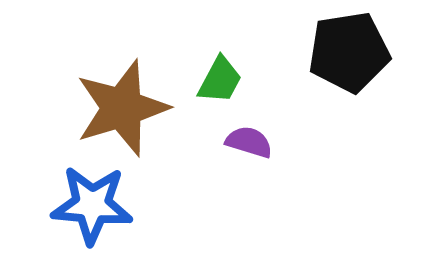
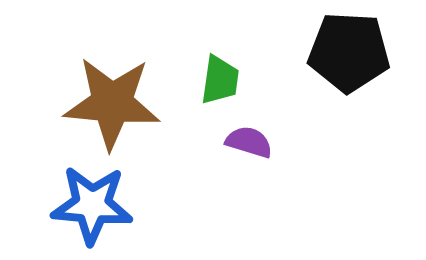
black pentagon: rotated 12 degrees clockwise
green trapezoid: rotated 20 degrees counterclockwise
brown star: moved 10 px left, 5 px up; rotated 22 degrees clockwise
